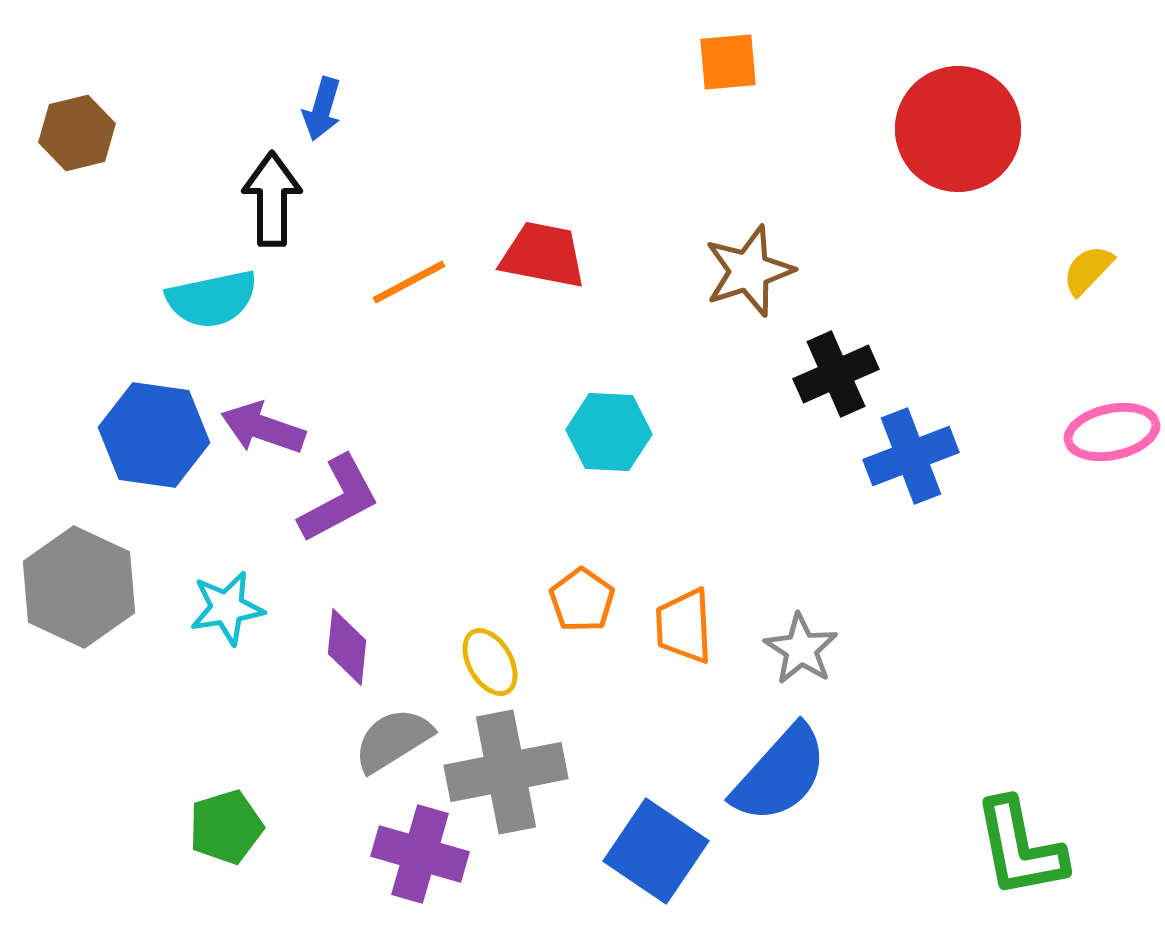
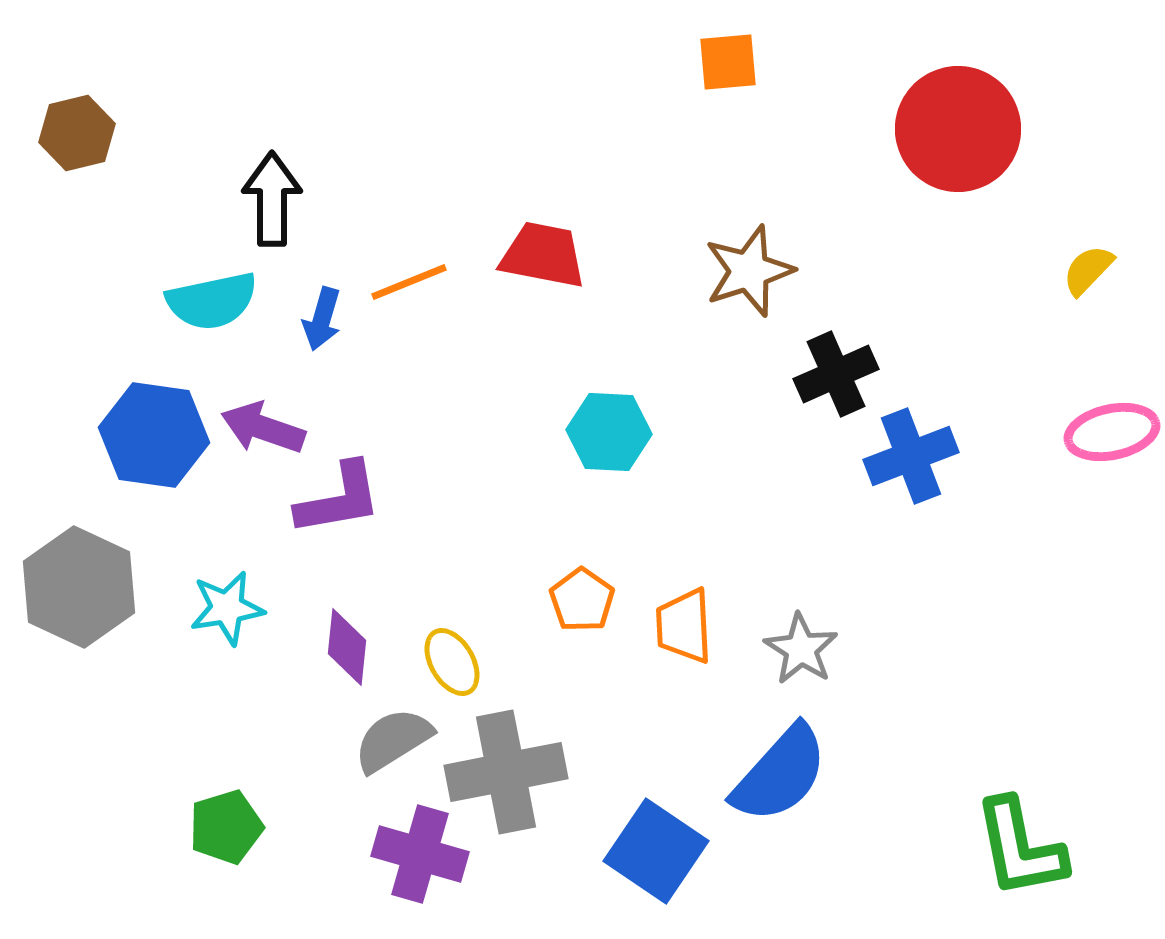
blue arrow: moved 210 px down
orange line: rotated 6 degrees clockwise
cyan semicircle: moved 2 px down
purple L-shape: rotated 18 degrees clockwise
yellow ellipse: moved 38 px left
